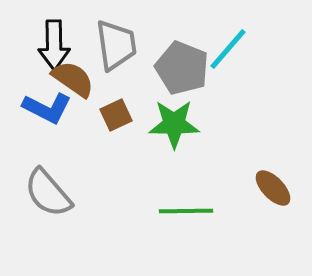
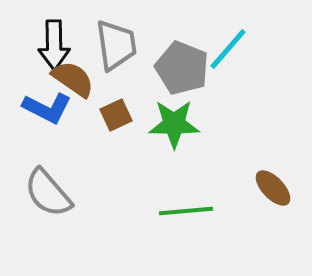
green line: rotated 4 degrees counterclockwise
